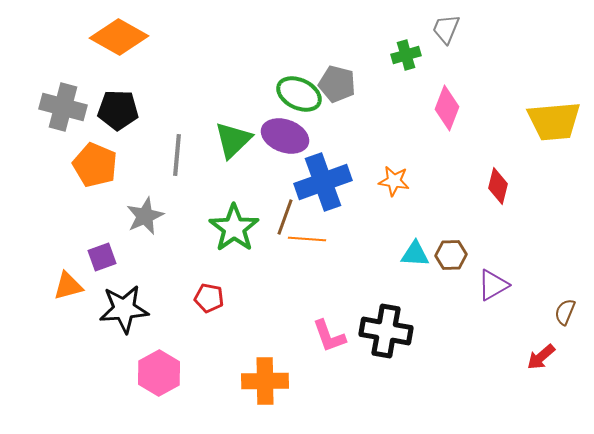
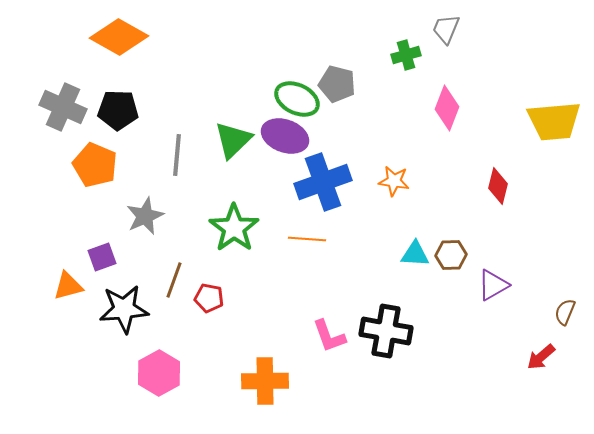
green ellipse: moved 2 px left, 5 px down
gray cross: rotated 9 degrees clockwise
brown line: moved 111 px left, 63 px down
